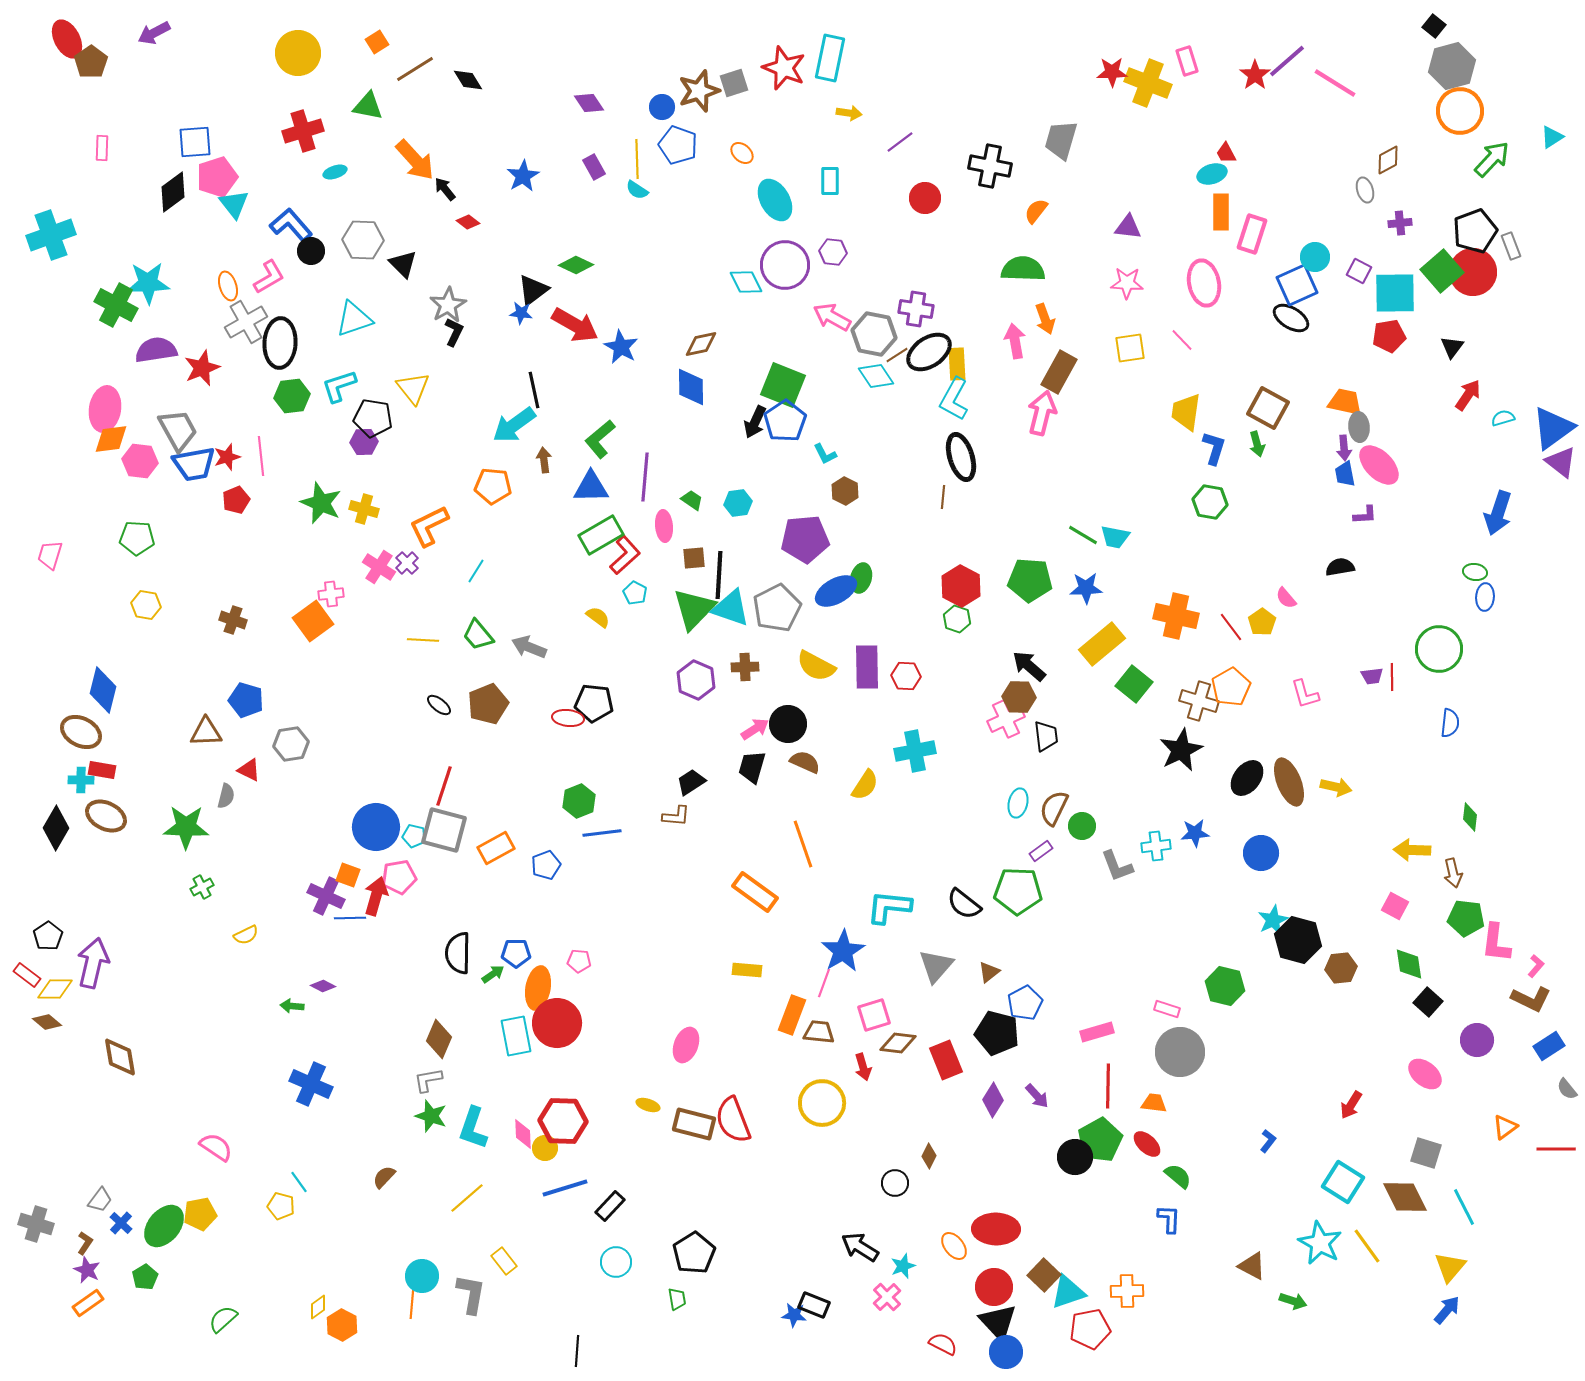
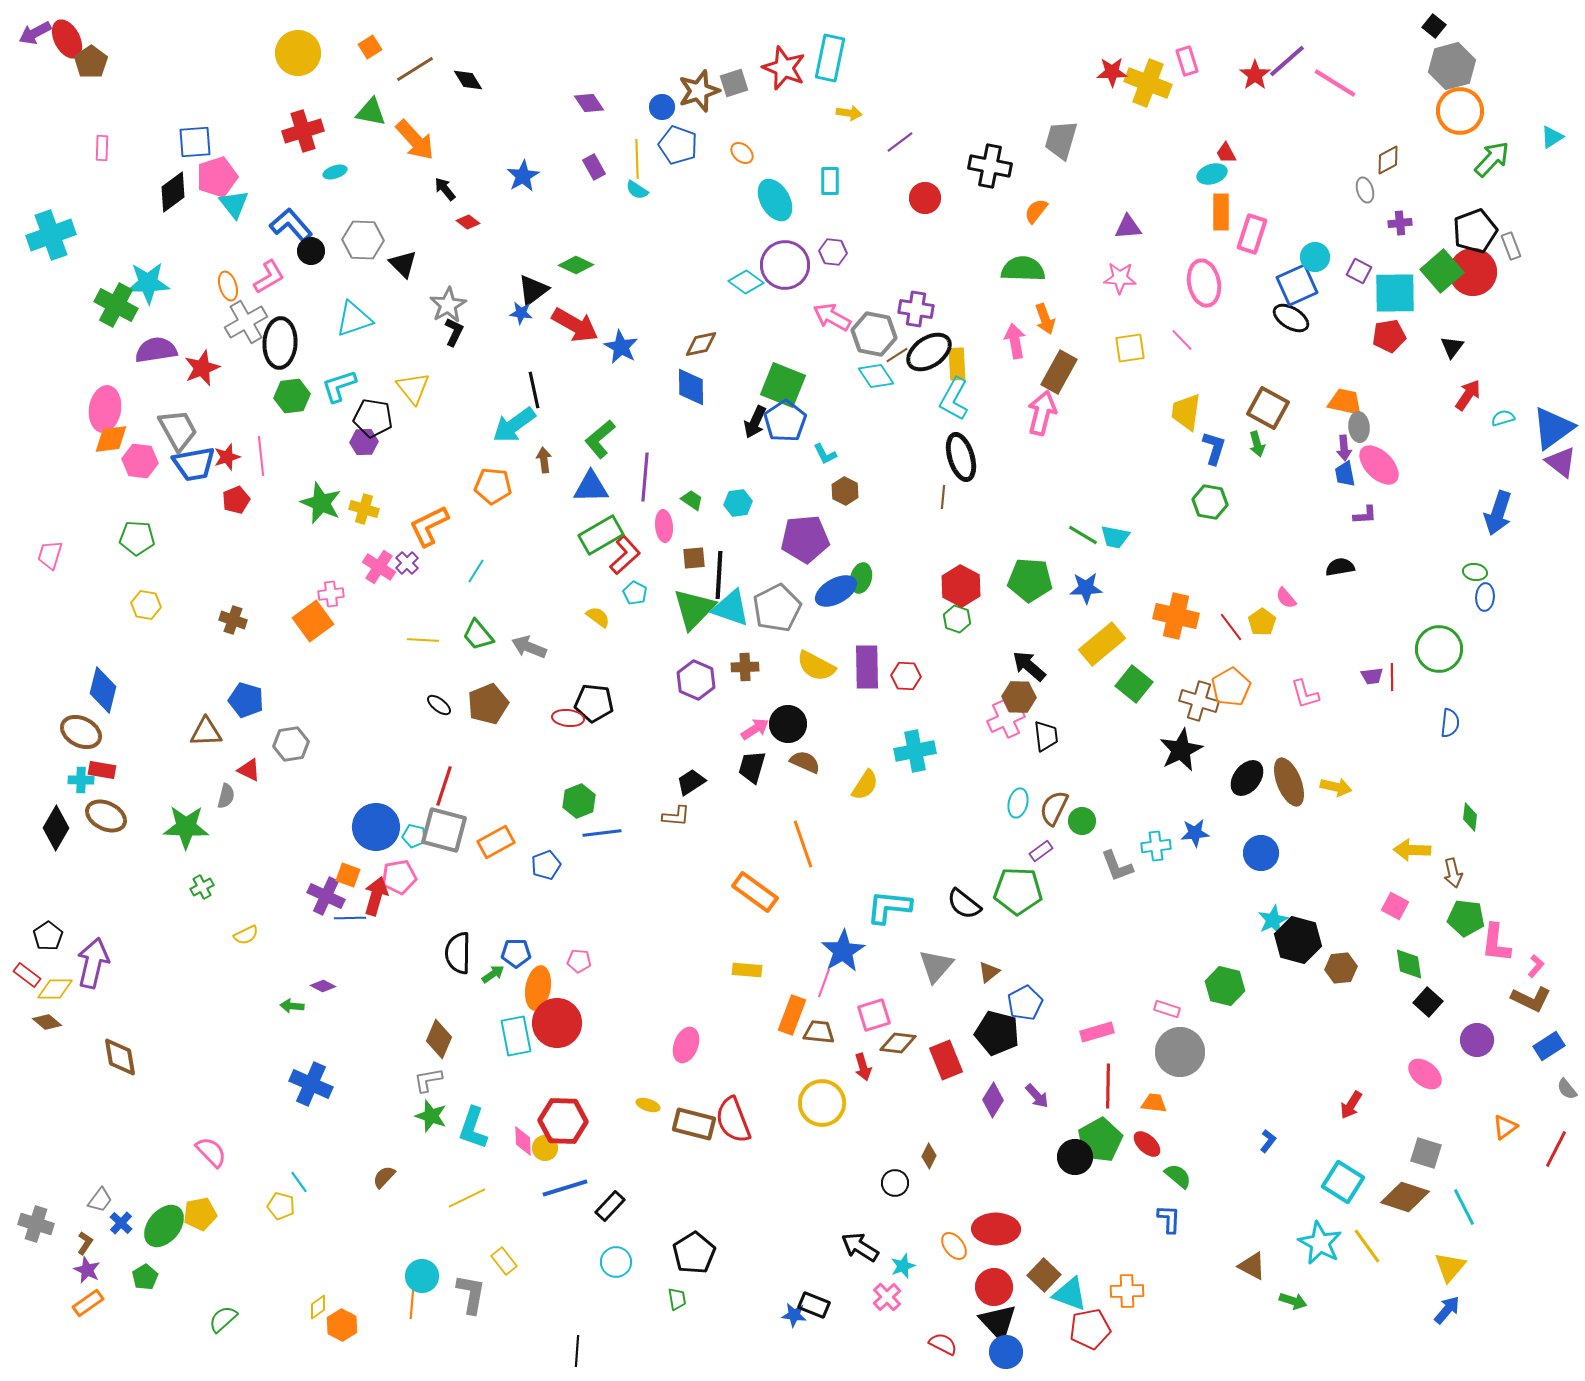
purple arrow at (154, 33): moved 119 px left
orange square at (377, 42): moved 7 px left, 5 px down
green triangle at (368, 106): moved 3 px right, 6 px down
orange arrow at (415, 160): moved 20 px up
purple triangle at (1128, 227): rotated 12 degrees counterclockwise
cyan diamond at (746, 282): rotated 28 degrees counterclockwise
pink star at (1127, 283): moved 7 px left, 5 px up
green circle at (1082, 826): moved 5 px up
orange rectangle at (496, 848): moved 6 px up
pink diamond at (523, 1134): moved 7 px down
pink semicircle at (216, 1147): moved 5 px left, 5 px down; rotated 12 degrees clockwise
red line at (1556, 1149): rotated 63 degrees counterclockwise
brown diamond at (1405, 1197): rotated 45 degrees counterclockwise
yellow line at (467, 1198): rotated 15 degrees clockwise
cyan triangle at (1068, 1292): moved 2 px right, 2 px down; rotated 39 degrees clockwise
